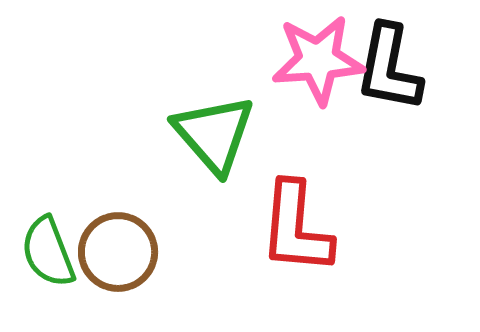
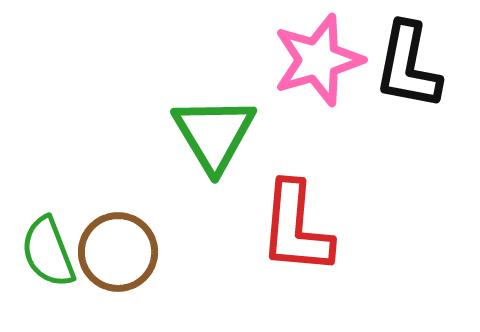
pink star: rotated 12 degrees counterclockwise
black L-shape: moved 19 px right, 2 px up
green triangle: rotated 10 degrees clockwise
